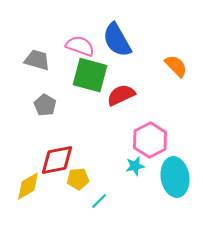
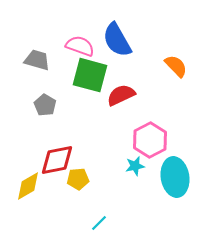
cyan line: moved 22 px down
